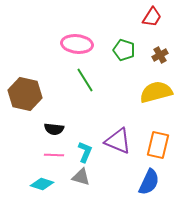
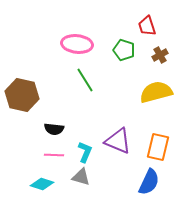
red trapezoid: moved 5 px left, 9 px down; rotated 130 degrees clockwise
brown hexagon: moved 3 px left, 1 px down
orange rectangle: moved 2 px down
